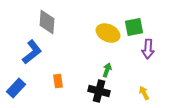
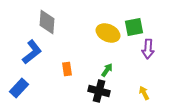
green arrow: rotated 16 degrees clockwise
orange rectangle: moved 9 px right, 12 px up
blue rectangle: moved 3 px right
